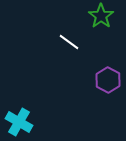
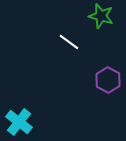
green star: rotated 20 degrees counterclockwise
cyan cross: rotated 8 degrees clockwise
